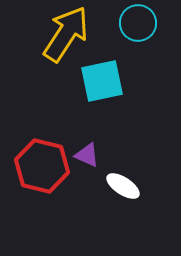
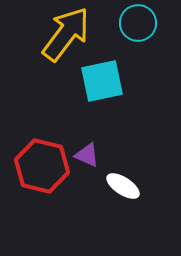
yellow arrow: rotated 4 degrees clockwise
